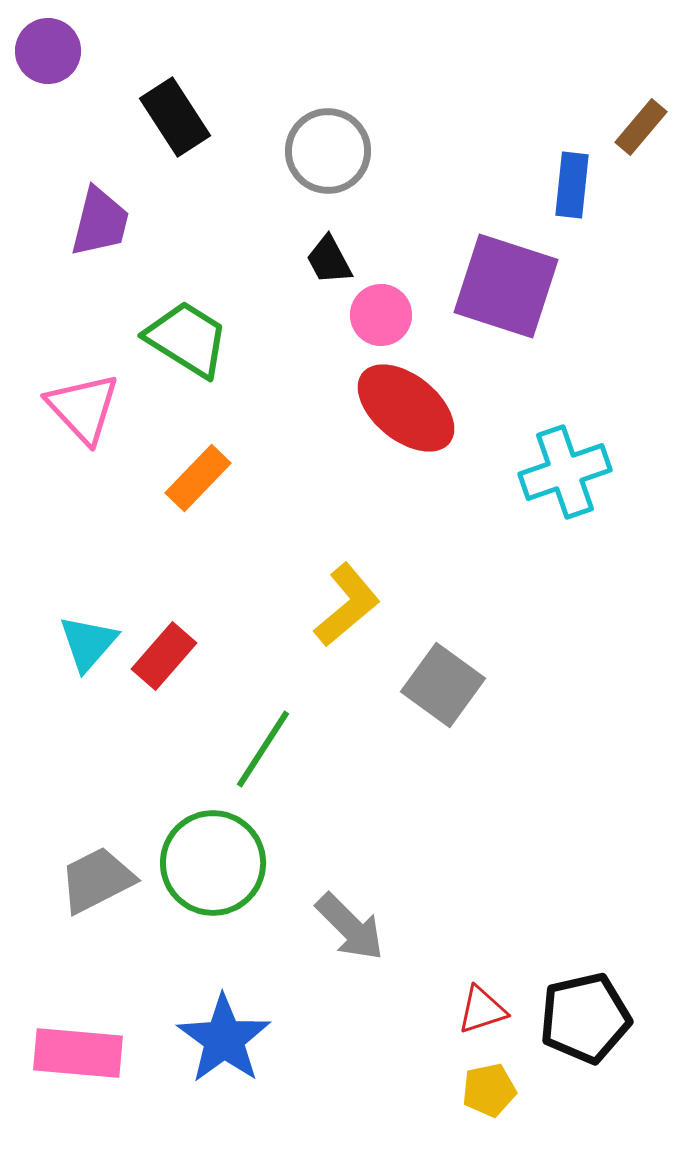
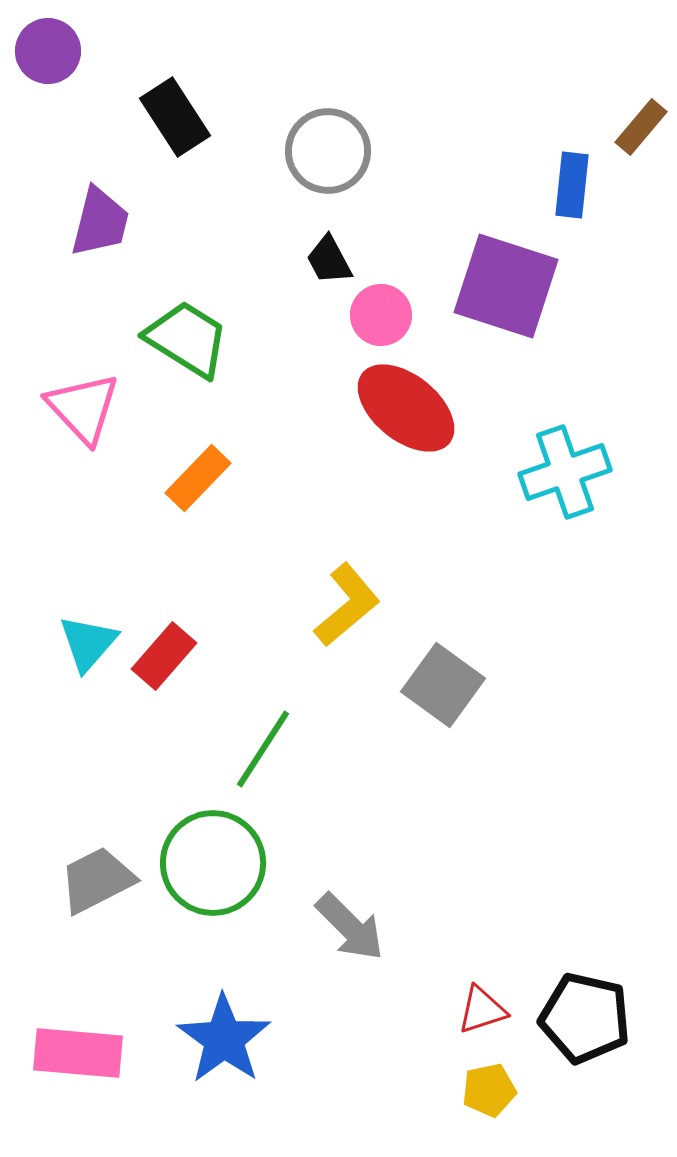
black pentagon: rotated 26 degrees clockwise
